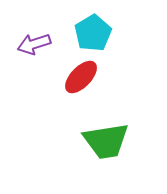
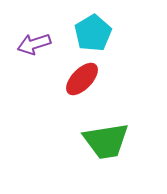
red ellipse: moved 1 px right, 2 px down
